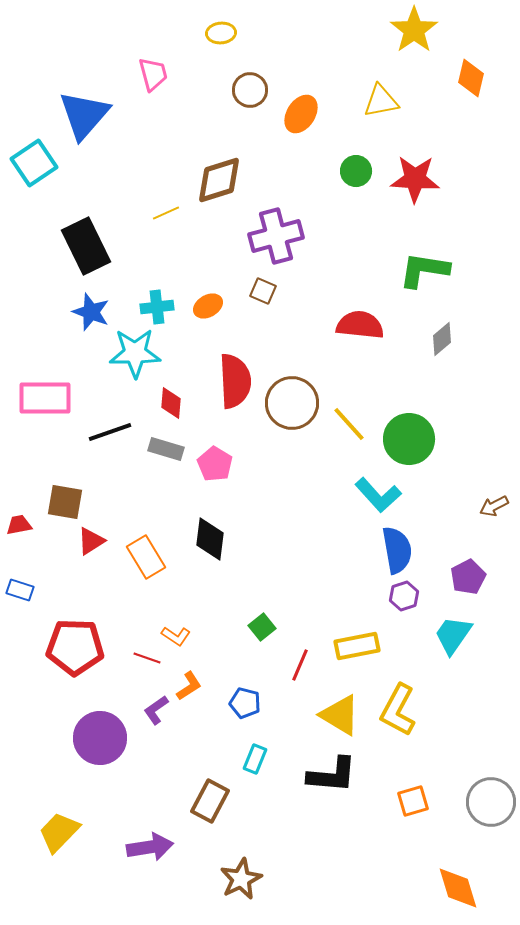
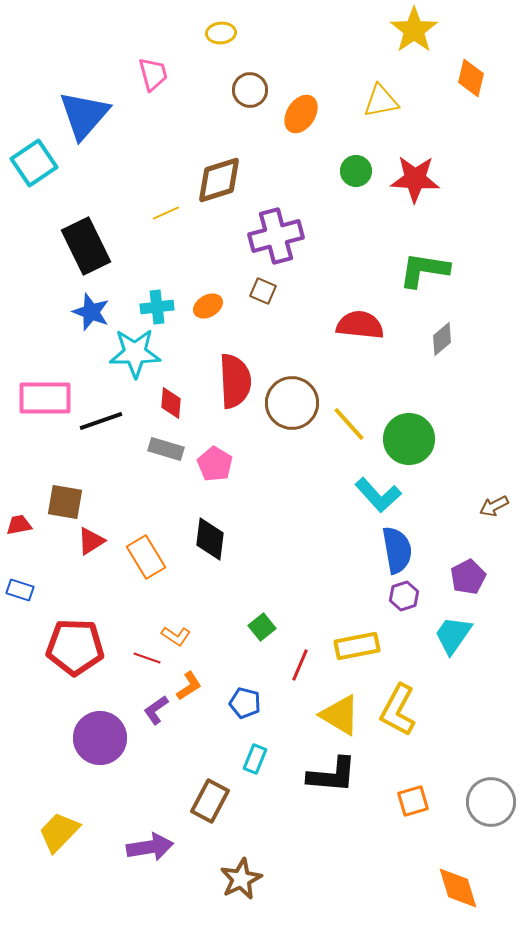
black line at (110, 432): moved 9 px left, 11 px up
